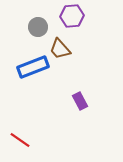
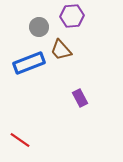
gray circle: moved 1 px right
brown trapezoid: moved 1 px right, 1 px down
blue rectangle: moved 4 px left, 4 px up
purple rectangle: moved 3 px up
